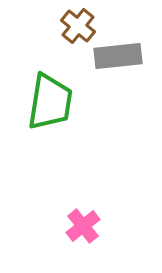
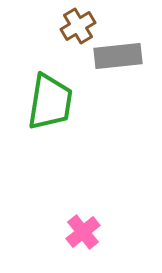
brown cross: rotated 20 degrees clockwise
pink cross: moved 6 px down
